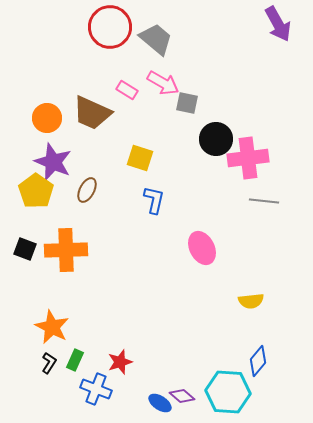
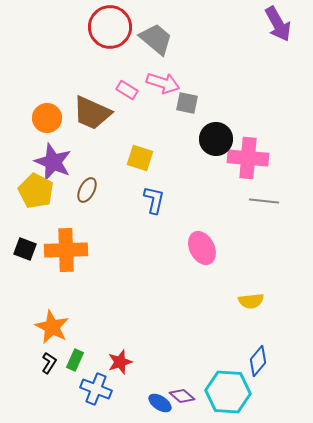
pink arrow: rotated 12 degrees counterclockwise
pink cross: rotated 12 degrees clockwise
yellow pentagon: rotated 8 degrees counterclockwise
